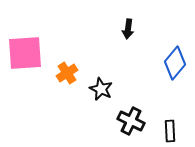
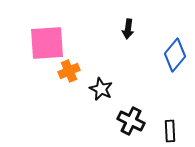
pink square: moved 22 px right, 10 px up
blue diamond: moved 8 px up
orange cross: moved 2 px right, 2 px up; rotated 10 degrees clockwise
